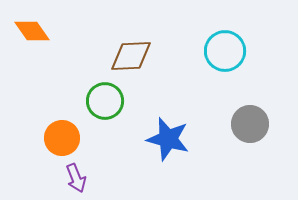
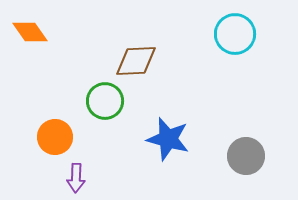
orange diamond: moved 2 px left, 1 px down
cyan circle: moved 10 px right, 17 px up
brown diamond: moved 5 px right, 5 px down
gray circle: moved 4 px left, 32 px down
orange circle: moved 7 px left, 1 px up
purple arrow: rotated 24 degrees clockwise
